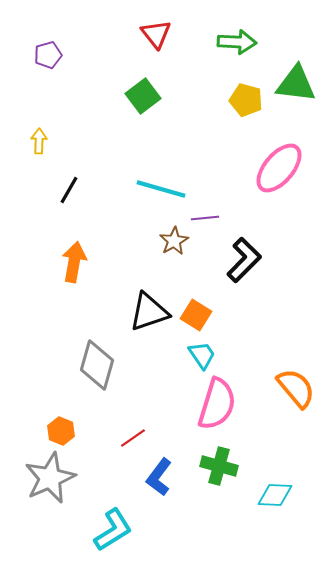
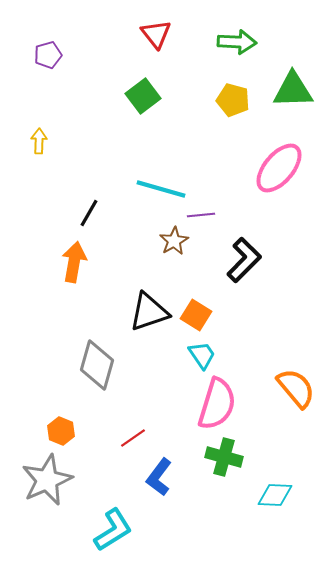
green triangle: moved 3 px left, 6 px down; rotated 9 degrees counterclockwise
yellow pentagon: moved 13 px left
black line: moved 20 px right, 23 px down
purple line: moved 4 px left, 3 px up
green cross: moved 5 px right, 9 px up
gray star: moved 3 px left, 2 px down
